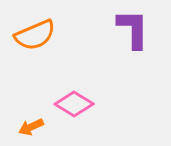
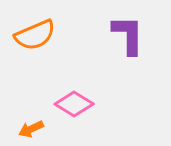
purple L-shape: moved 5 px left, 6 px down
orange arrow: moved 2 px down
